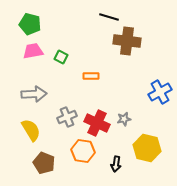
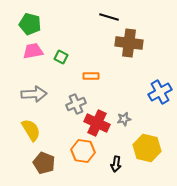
brown cross: moved 2 px right, 2 px down
gray cross: moved 9 px right, 13 px up
